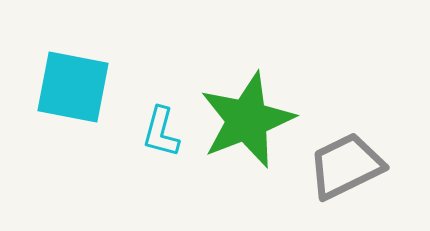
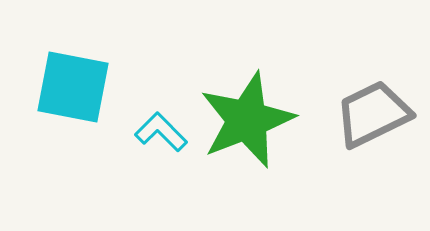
cyan L-shape: rotated 120 degrees clockwise
gray trapezoid: moved 27 px right, 52 px up
